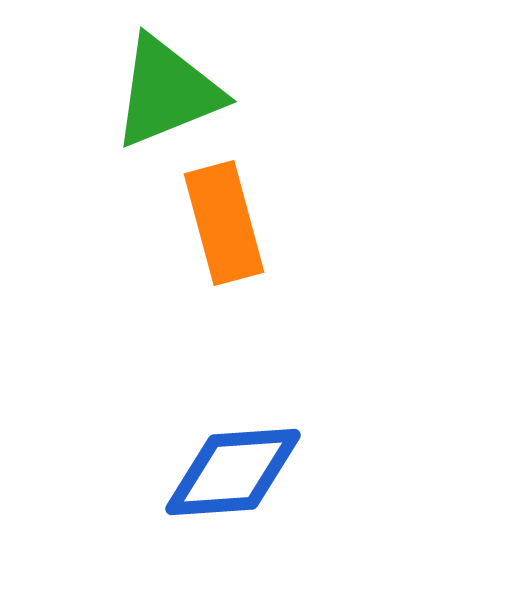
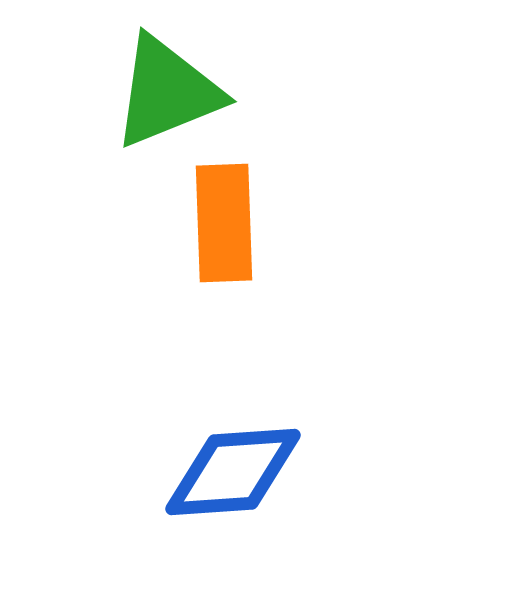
orange rectangle: rotated 13 degrees clockwise
